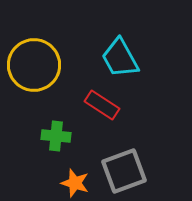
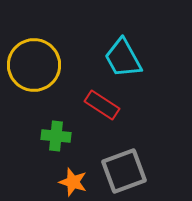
cyan trapezoid: moved 3 px right
orange star: moved 2 px left, 1 px up
